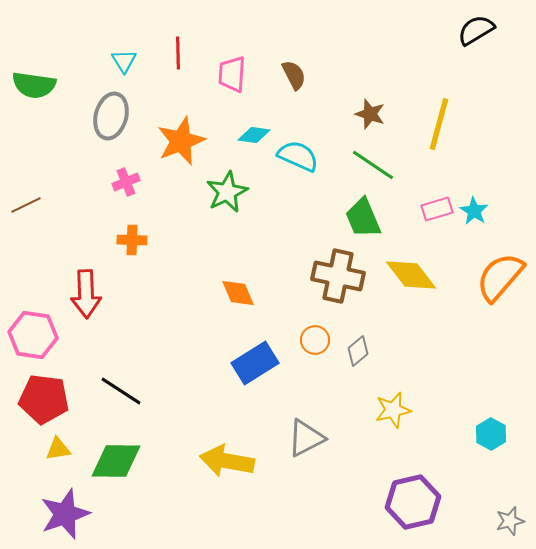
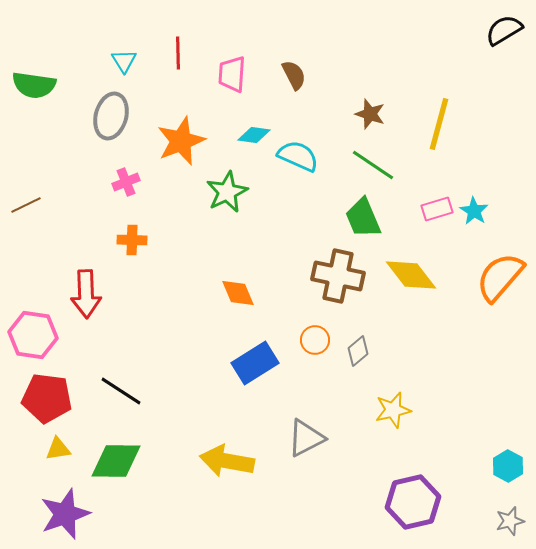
black semicircle: moved 28 px right
red pentagon: moved 3 px right, 1 px up
cyan hexagon: moved 17 px right, 32 px down
